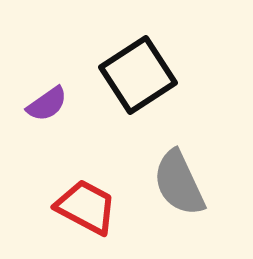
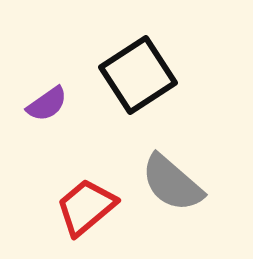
gray semicircle: moved 7 px left; rotated 24 degrees counterclockwise
red trapezoid: rotated 68 degrees counterclockwise
